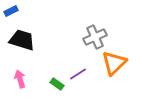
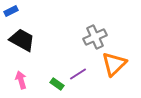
black trapezoid: rotated 12 degrees clockwise
orange triangle: moved 1 px down
pink arrow: moved 1 px right, 1 px down
